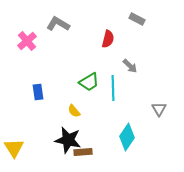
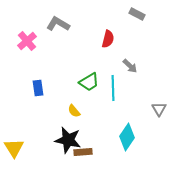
gray rectangle: moved 5 px up
blue rectangle: moved 4 px up
